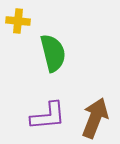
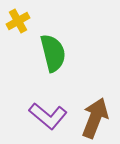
yellow cross: rotated 35 degrees counterclockwise
purple L-shape: rotated 45 degrees clockwise
